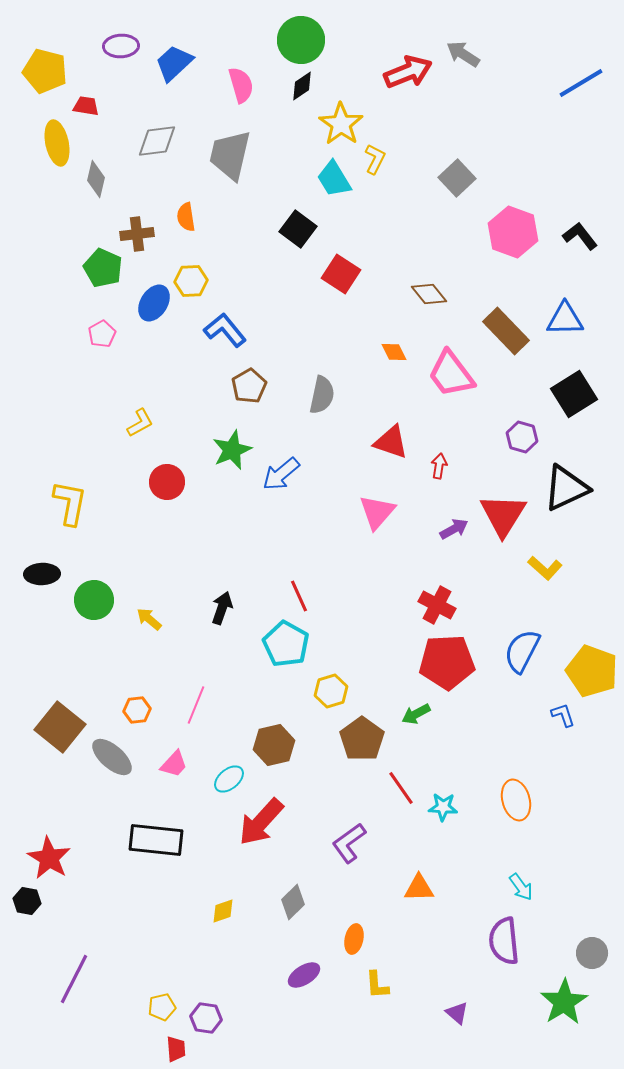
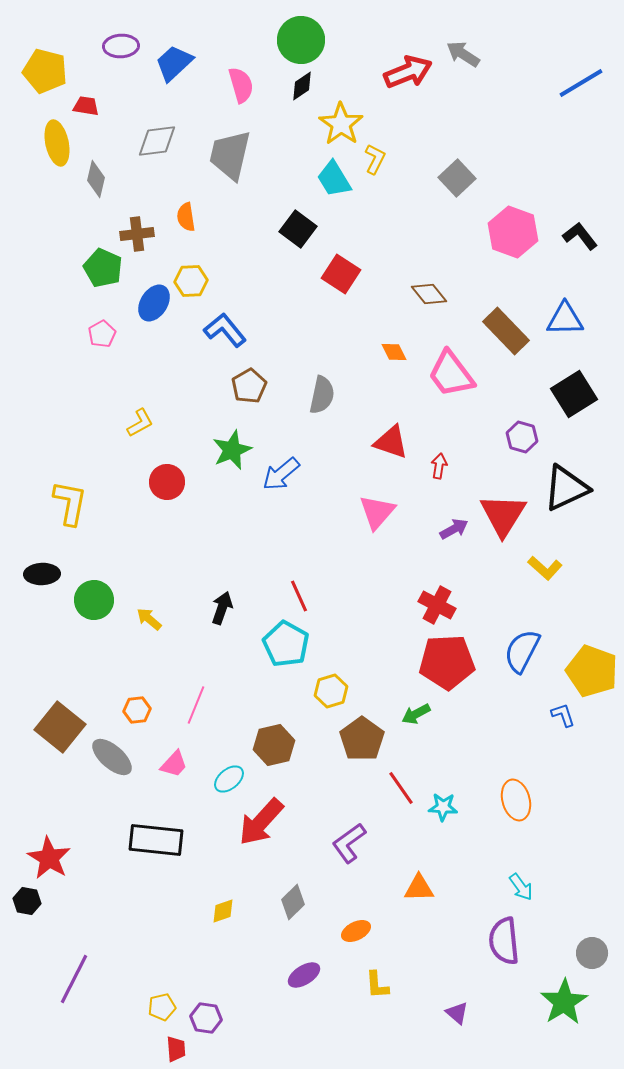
orange ellipse at (354, 939): moved 2 px right, 8 px up; rotated 52 degrees clockwise
